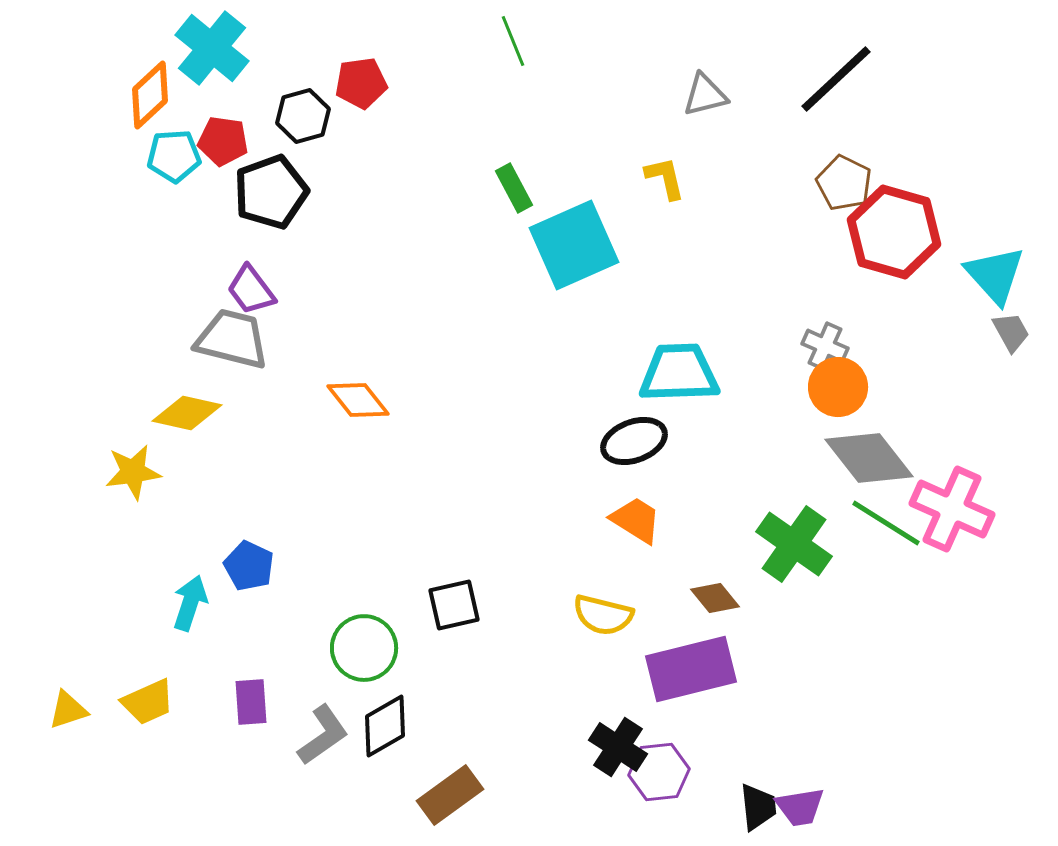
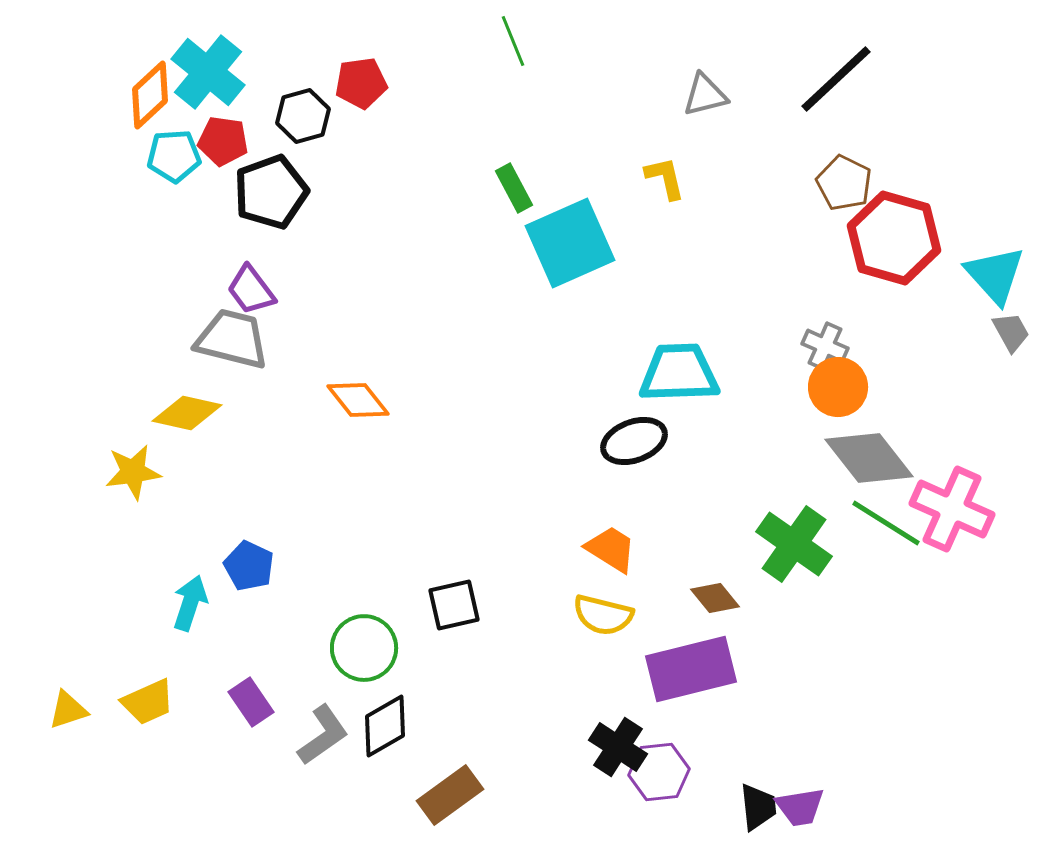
cyan cross at (212, 48): moved 4 px left, 24 px down
red hexagon at (894, 232): moved 6 px down
cyan square at (574, 245): moved 4 px left, 2 px up
orange trapezoid at (636, 520): moved 25 px left, 29 px down
purple rectangle at (251, 702): rotated 30 degrees counterclockwise
